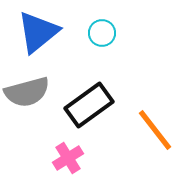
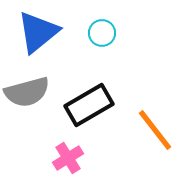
black rectangle: rotated 6 degrees clockwise
